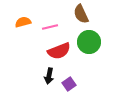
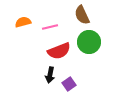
brown semicircle: moved 1 px right, 1 px down
black arrow: moved 1 px right, 1 px up
